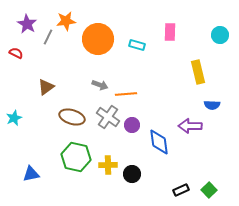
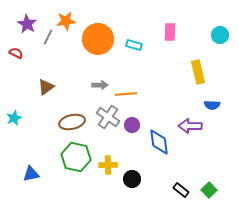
cyan rectangle: moved 3 px left
gray arrow: rotated 21 degrees counterclockwise
brown ellipse: moved 5 px down; rotated 30 degrees counterclockwise
black circle: moved 5 px down
black rectangle: rotated 63 degrees clockwise
